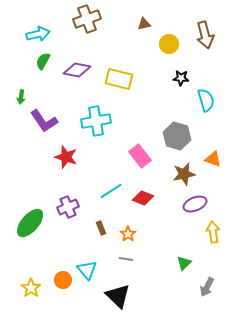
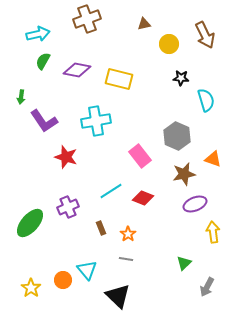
brown arrow: rotated 12 degrees counterclockwise
gray hexagon: rotated 8 degrees clockwise
